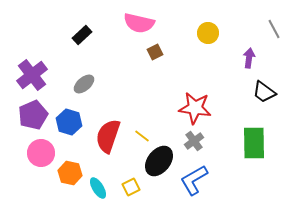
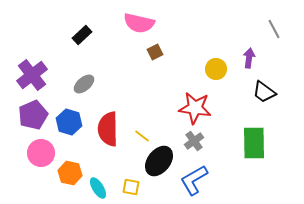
yellow circle: moved 8 px right, 36 px down
red semicircle: moved 7 px up; rotated 20 degrees counterclockwise
yellow square: rotated 36 degrees clockwise
